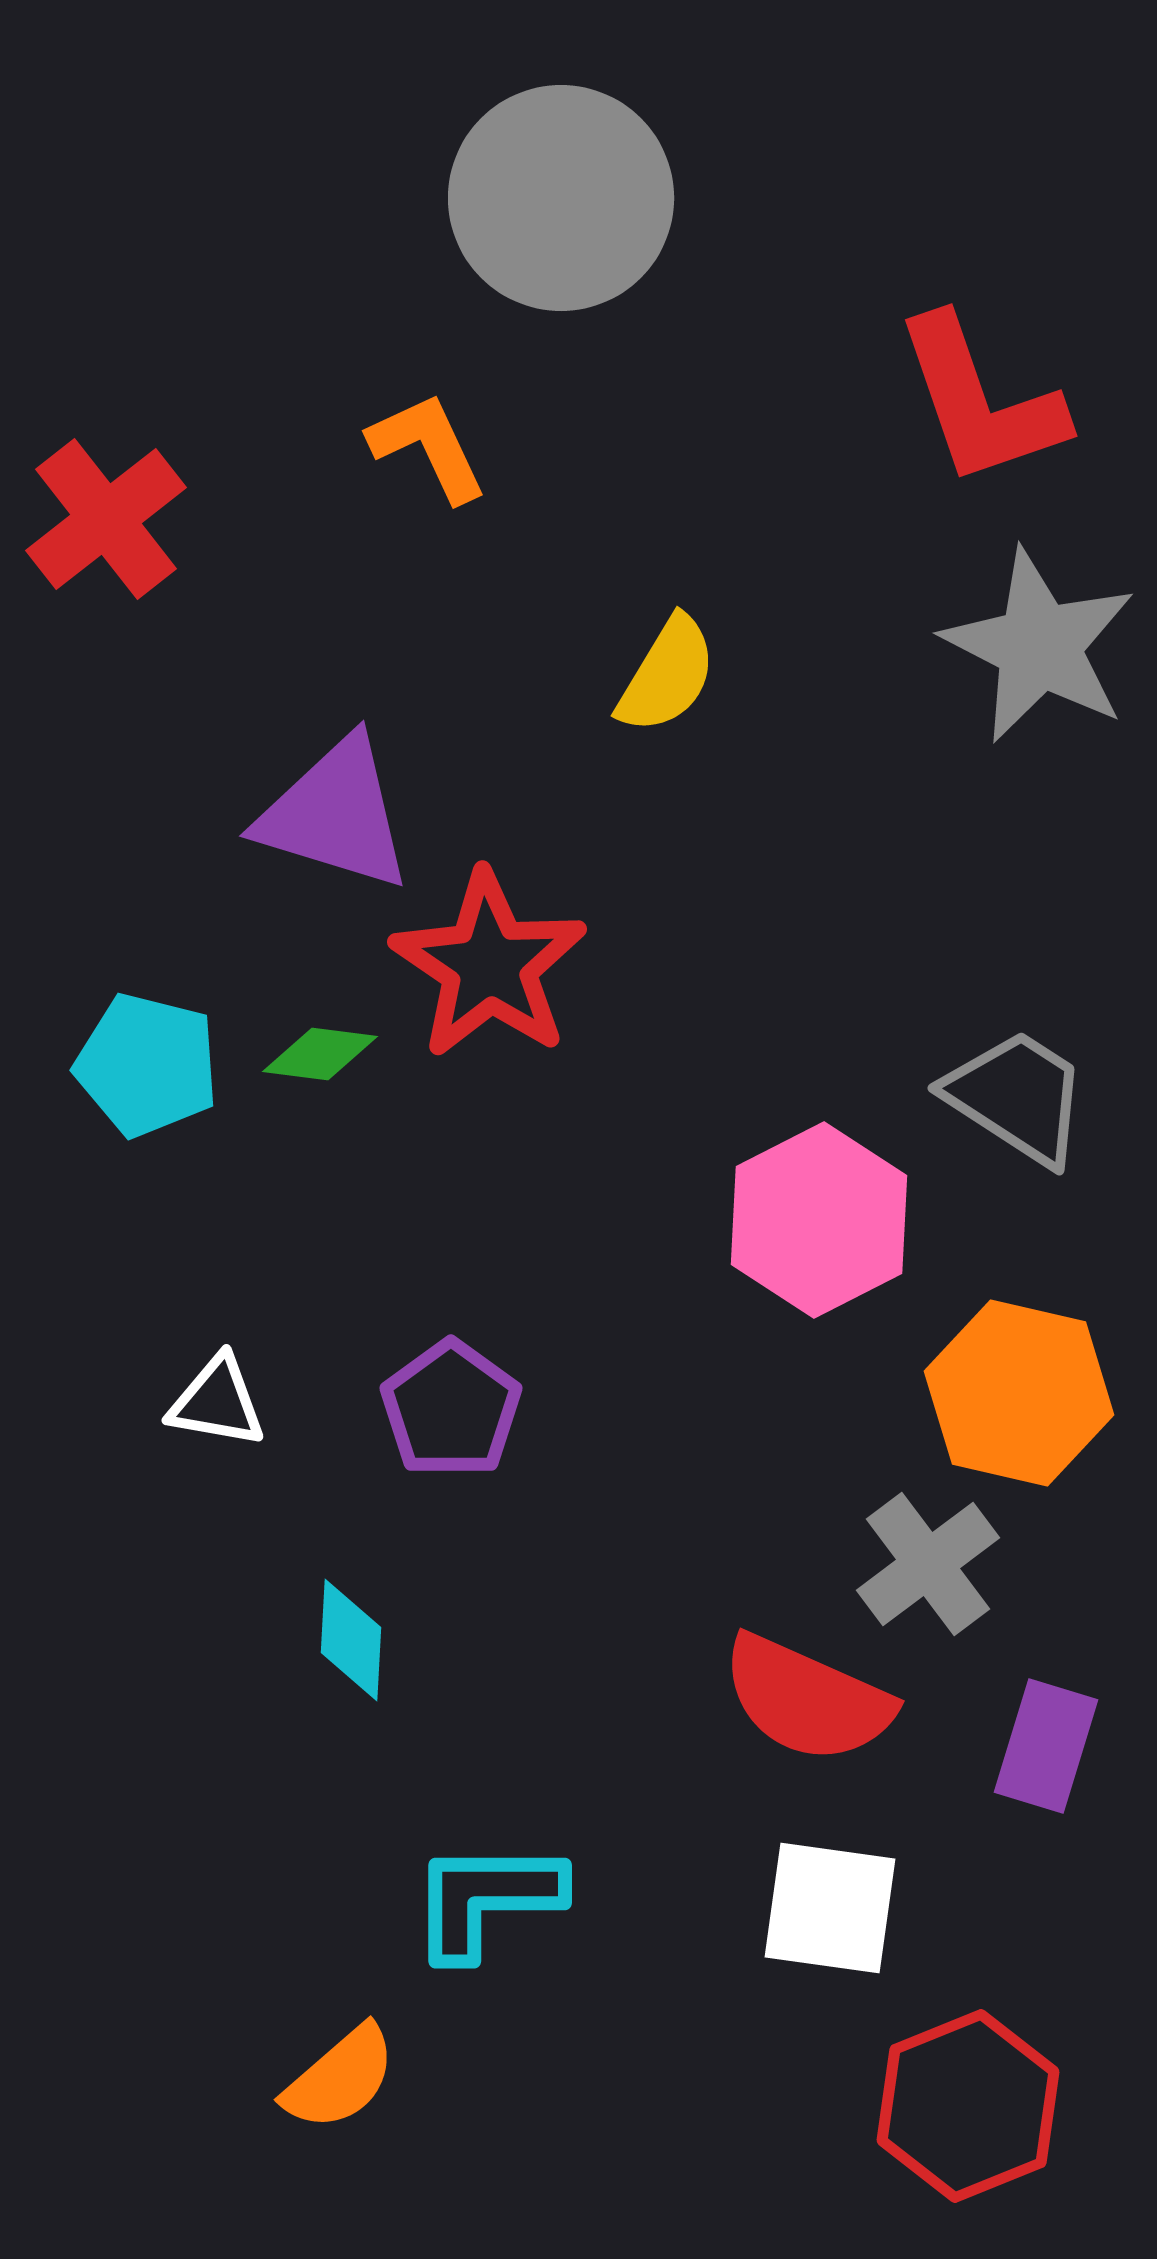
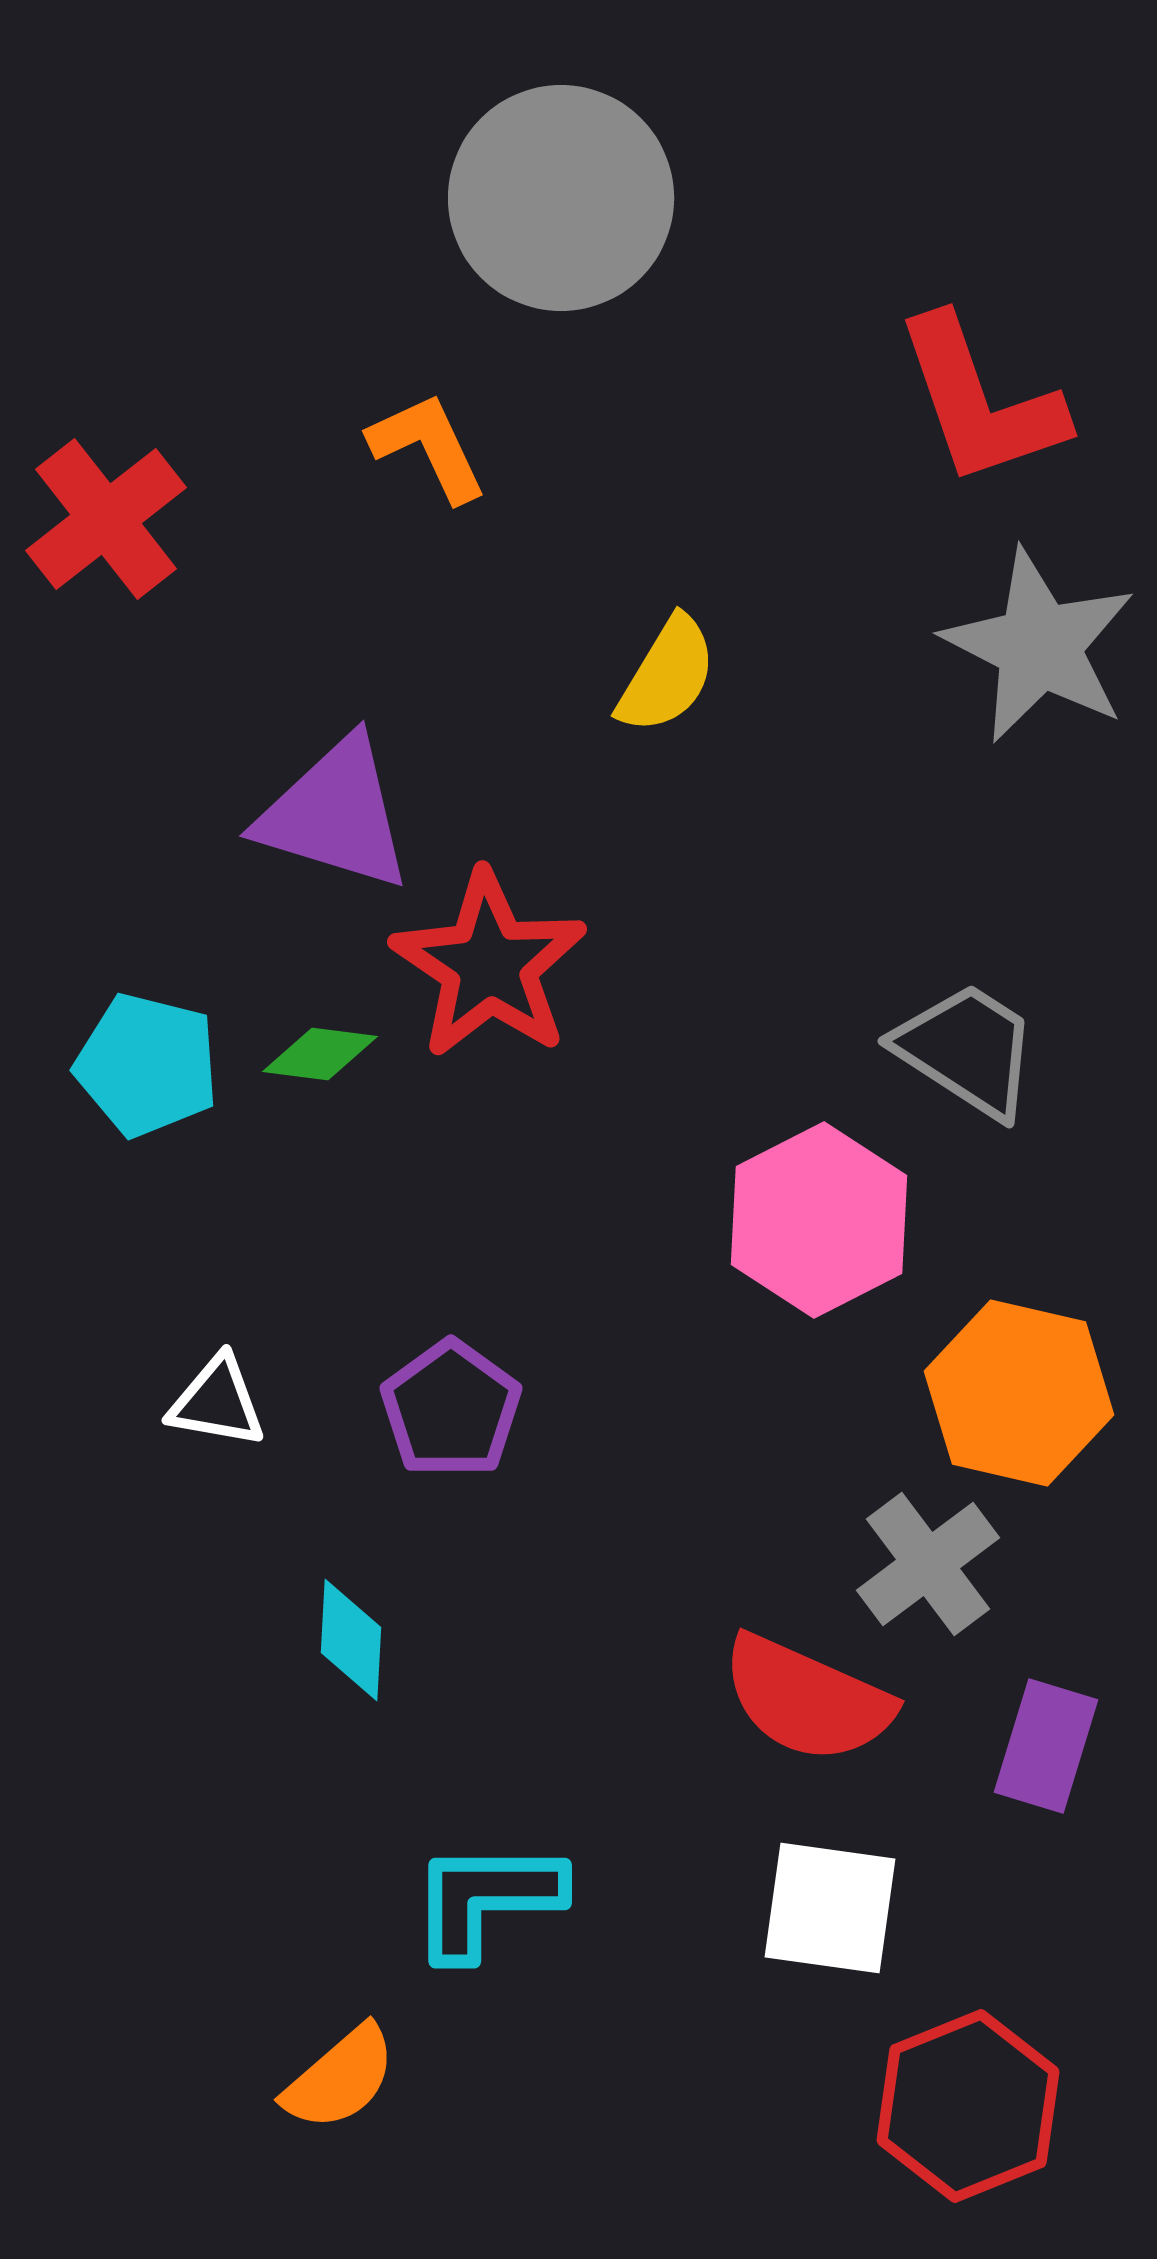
gray trapezoid: moved 50 px left, 47 px up
